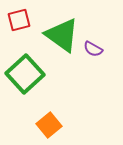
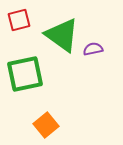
purple semicircle: rotated 138 degrees clockwise
green square: rotated 30 degrees clockwise
orange square: moved 3 px left
